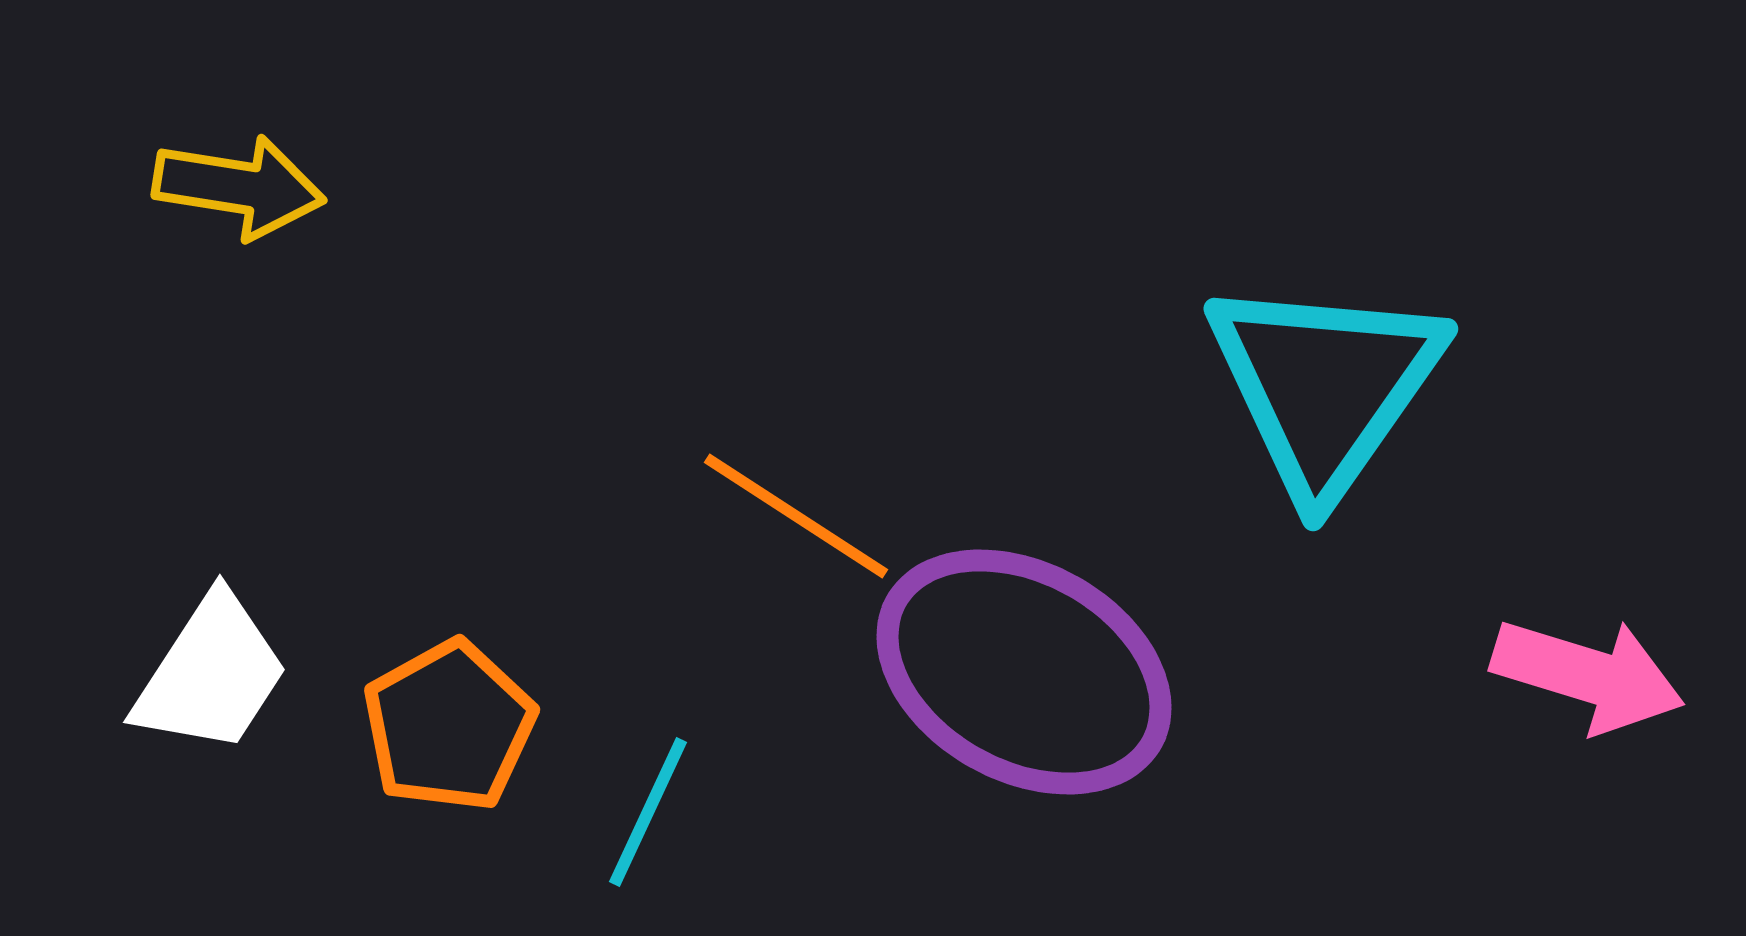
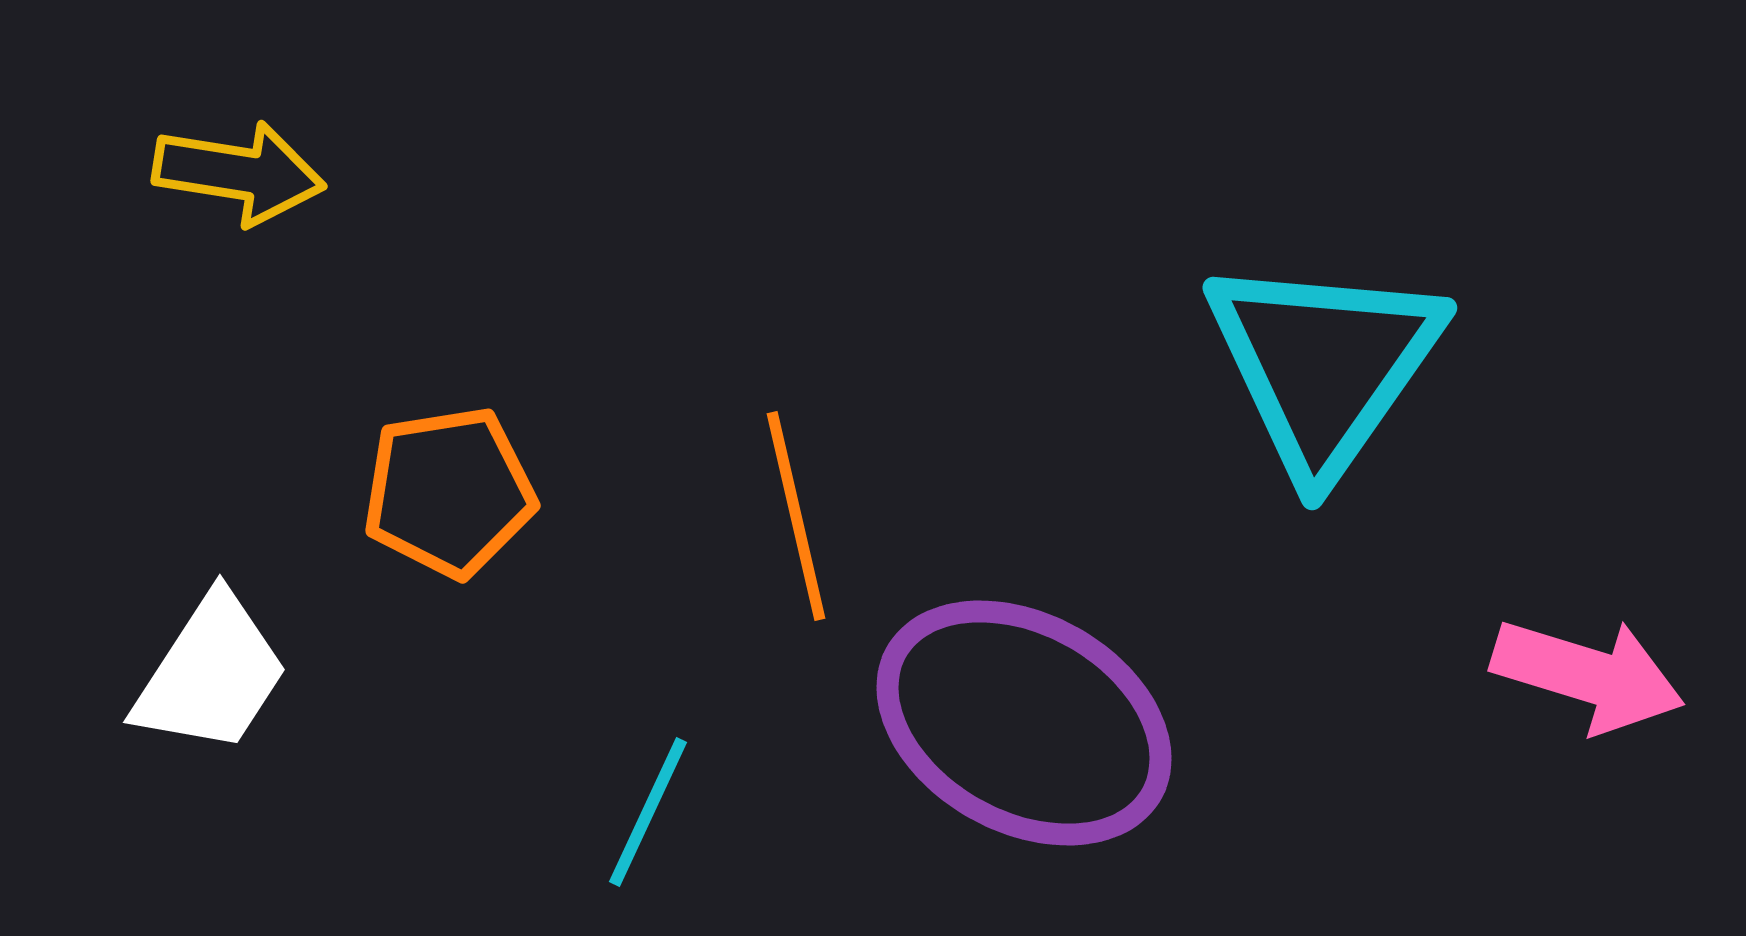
yellow arrow: moved 14 px up
cyan triangle: moved 1 px left, 21 px up
orange line: rotated 44 degrees clockwise
purple ellipse: moved 51 px down
orange pentagon: moved 234 px up; rotated 20 degrees clockwise
